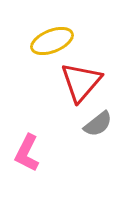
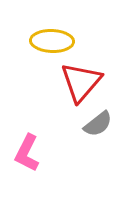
yellow ellipse: rotated 24 degrees clockwise
